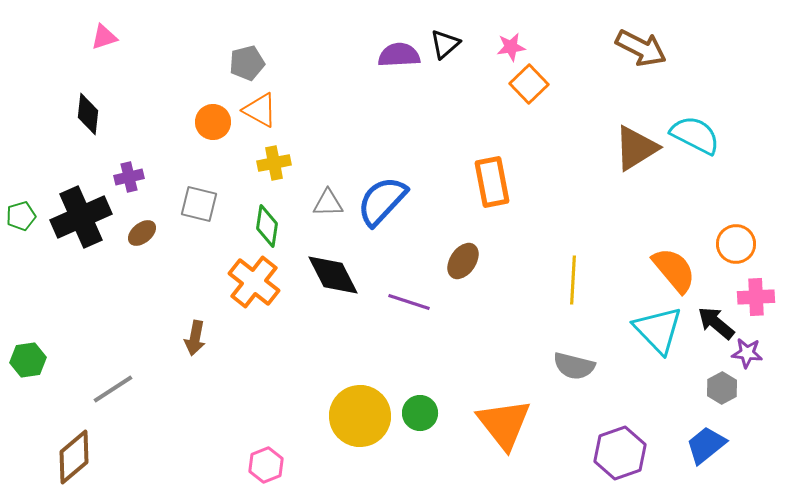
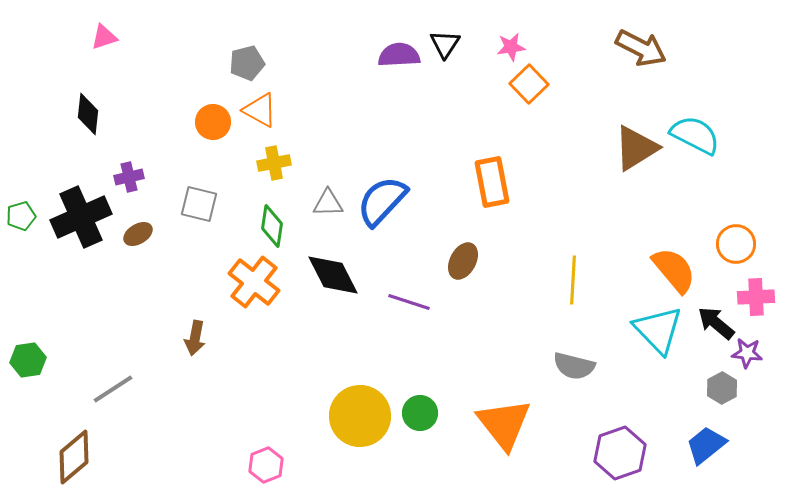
black triangle at (445, 44): rotated 16 degrees counterclockwise
green diamond at (267, 226): moved 5 px right
brown ellipse at (142, 233): moved 4 px left, 1 px down; rotated 8 degrees clockwise
brown ellipse at (463, 261): rotated 6 degrees counterclockwise
